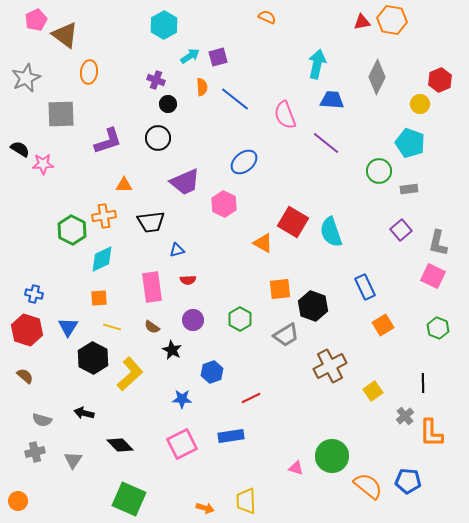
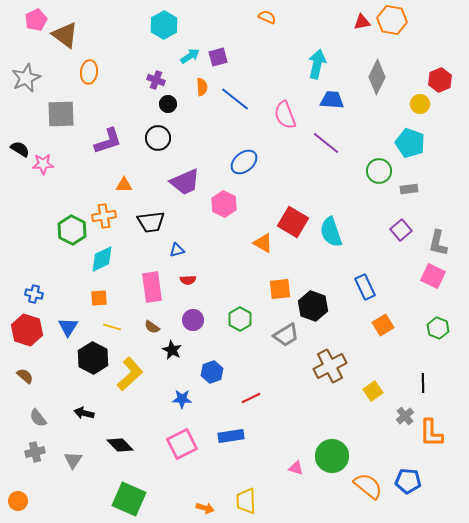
gray semicircle at (42, 420): moved 4 px left, 2 px up; rotated 36 degrees clockwise
